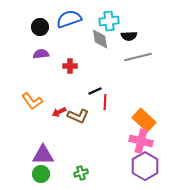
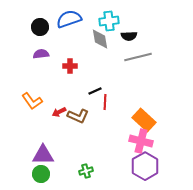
green cross: moved 5 px right, 2 px up
